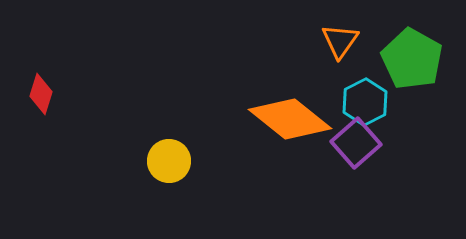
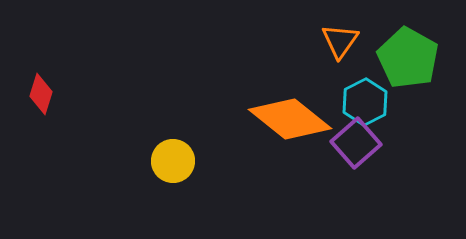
green pentagon: moved 4 px left, 1 px up
yellow circle: moved 4 px right
